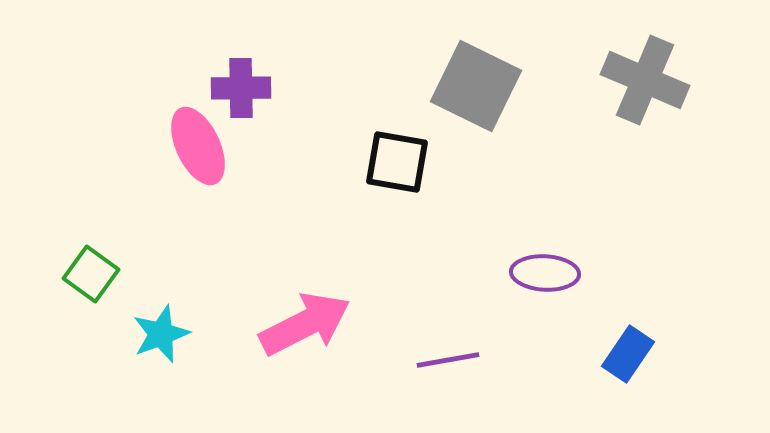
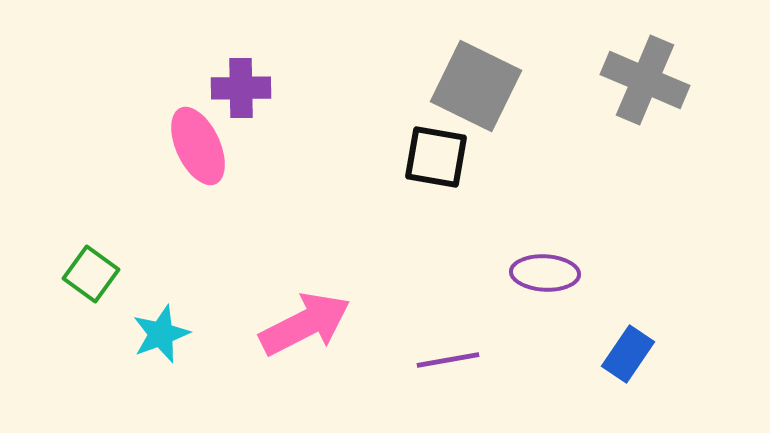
black square: moved 39 px right, 5 px up
